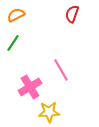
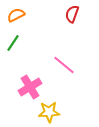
pink line: moved 3 px right, 5 px up; rotated 20 degrees counterclockwise
